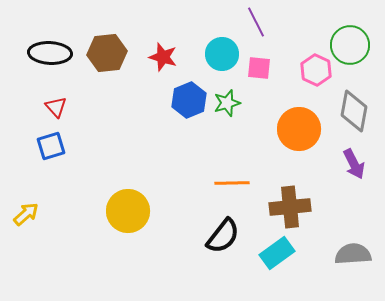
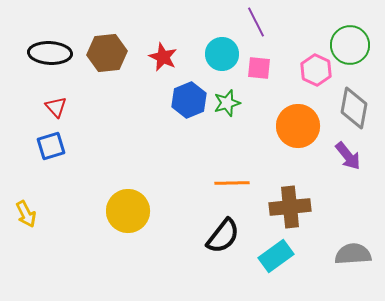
red star: rotated 8 degrees clockwise
gray diamond: moved 3 px up
orange circle: moved 1 px left, 3 px up
purple arrow: moved 6 px left, 8 px up; rotated 12 degrees counterclockwise
yellow arrow: rotated 104 degrees clockwise
cyan rectangle: moved 1 px left, 3 px down
